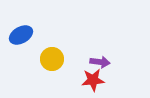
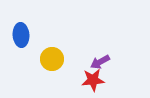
blue ellipse: rotated 65 degrees counterclockwise
purple arrow: rotated 144 degrees clockwise
